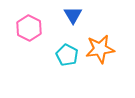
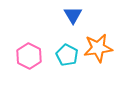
pink hexagon: moved 28 px down
orange star: moved 2 px left, 1 px up
